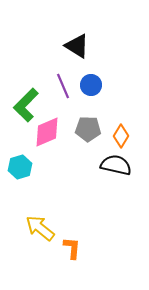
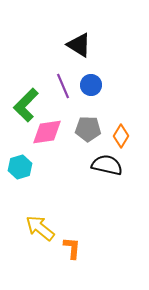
black triangle: moved 2 px right, 1 px up
pink diamond: rotated 16 degrees clockwise
black semicircle: moved 9 px left
